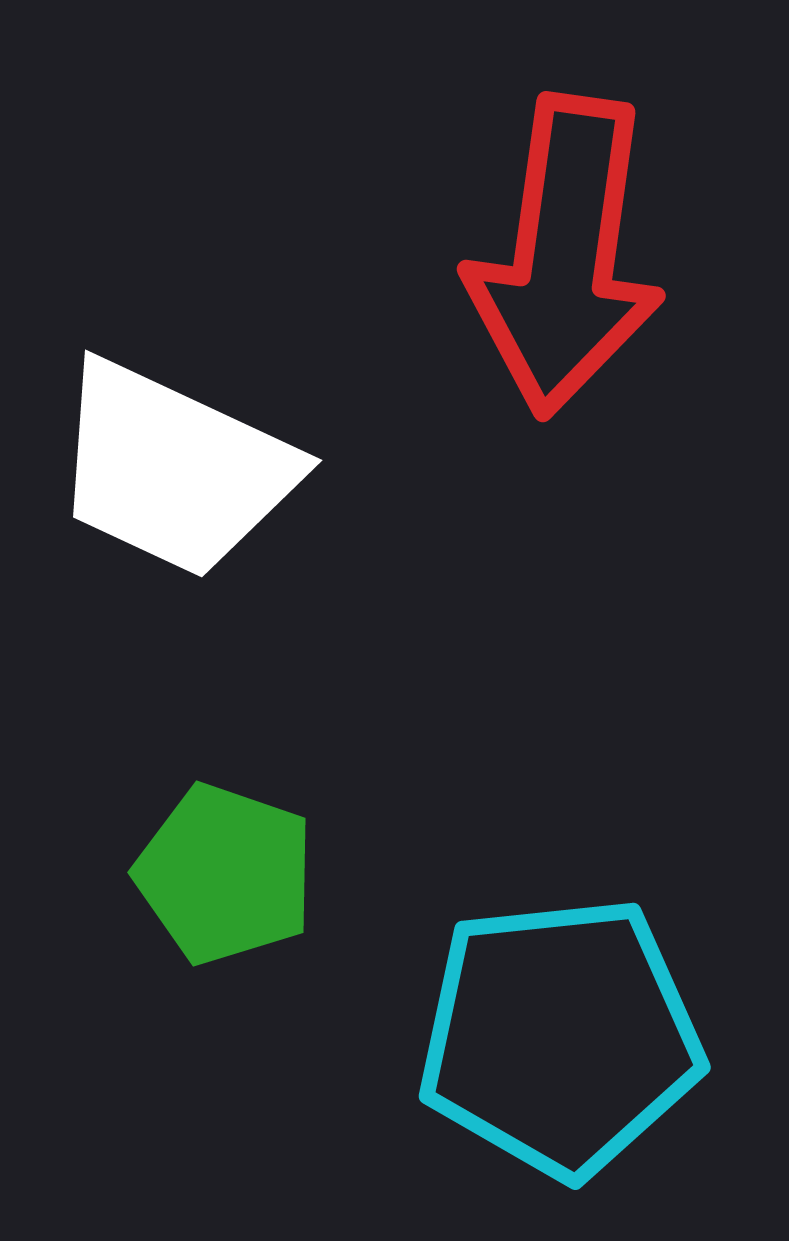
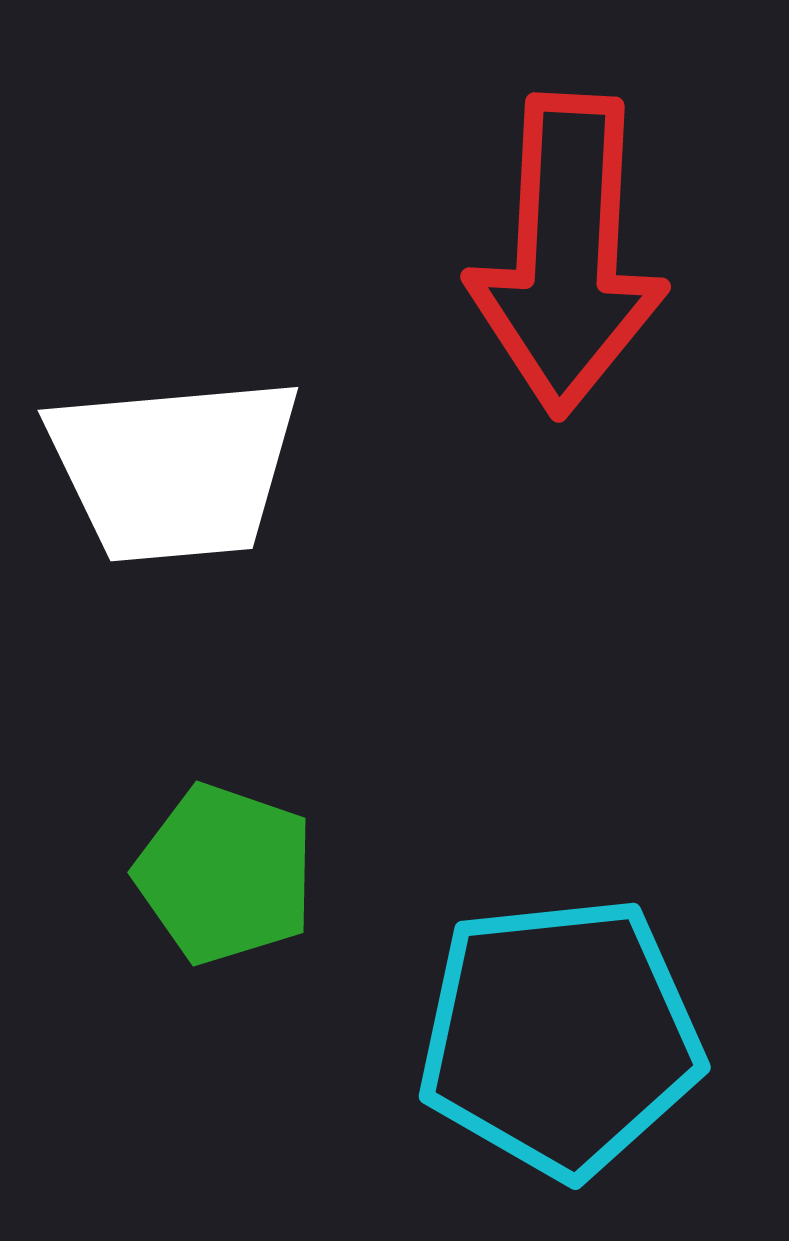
red arrow: moved 2 px right, 1 px up; rotated 5 degrees counterclockwise
white trapezoid: rotated 30 degrees counterclockwise
